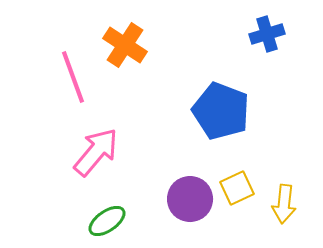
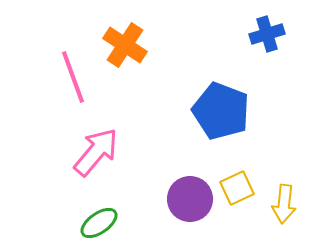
green ellipse: moved 8 px left, 2 px down
